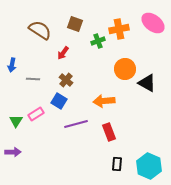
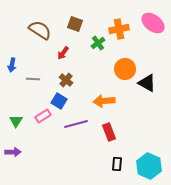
green cross: moved 2 px down; rotated 16 degrees counterclockwise
pink rectangle: moved 7 px right, 2 px down
